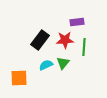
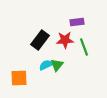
green line: rotated 24 degrees counterclockwise
green triangle: moved 6 px left, 2 px down
